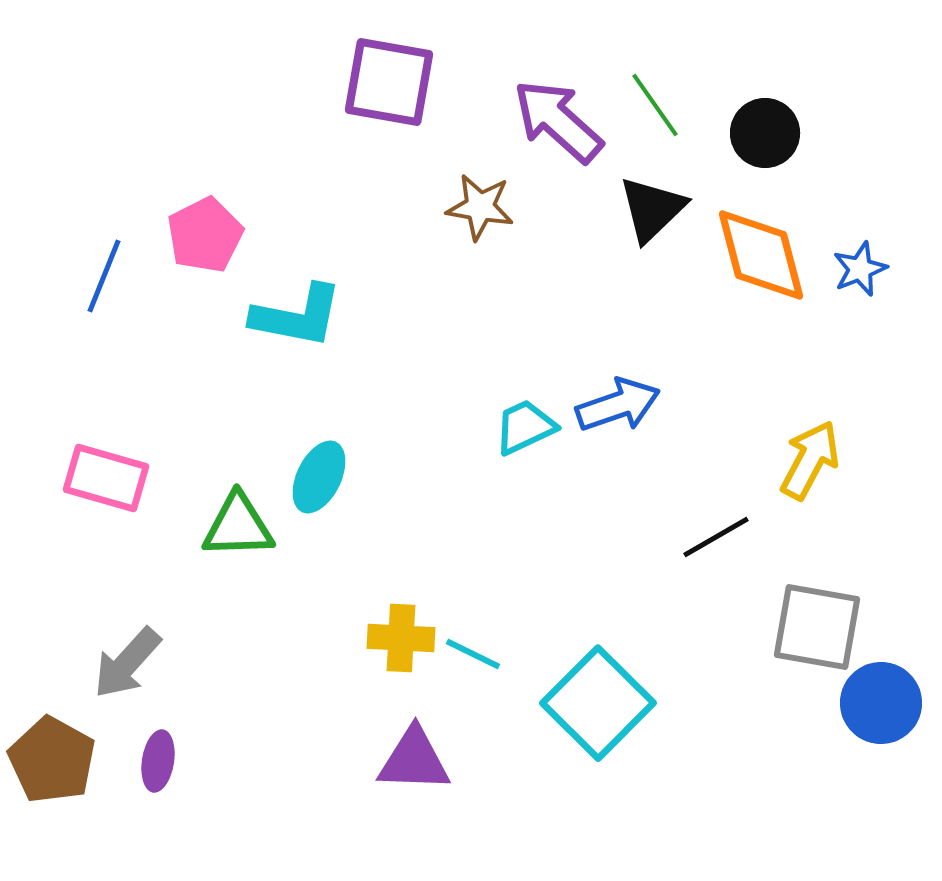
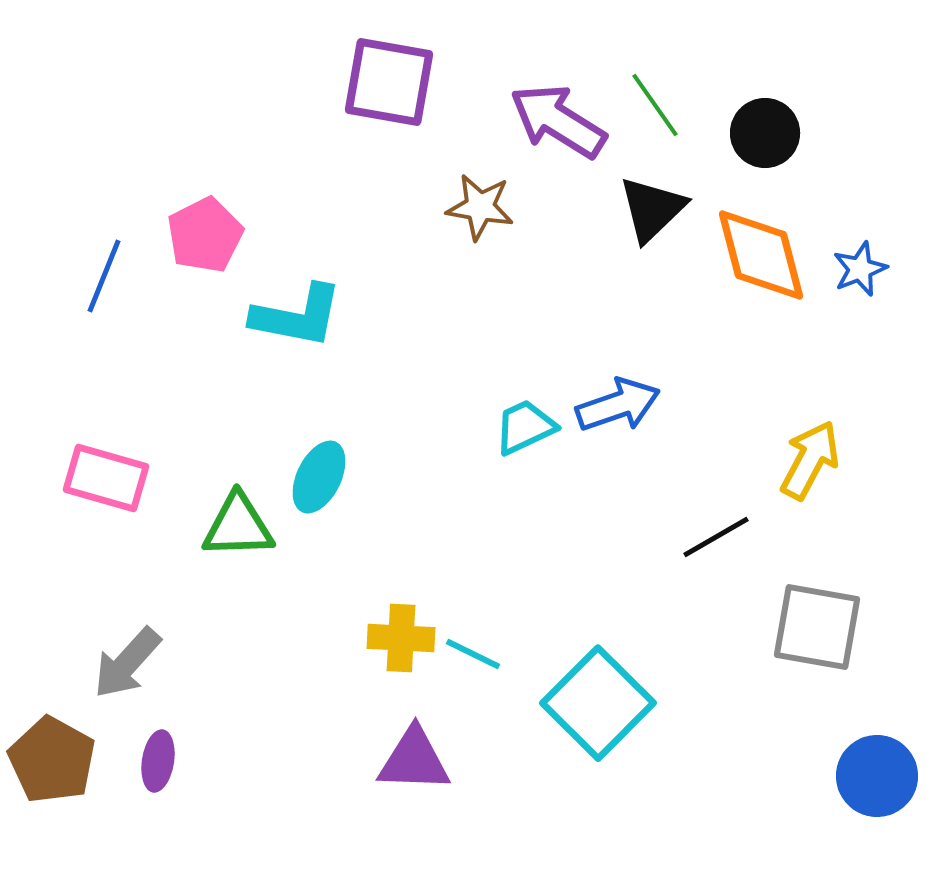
purple arrow: rotated 10 degrees counterclockwise
blue circle: moved 4 px left, 73 px down
